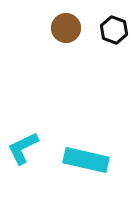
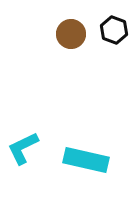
brown circle: moved 5 px right, 6 px down
